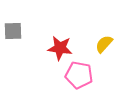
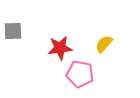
red star: rotated 15 degrees counterclockwise
pink pentagon: moved 1 px right, 1 px up
